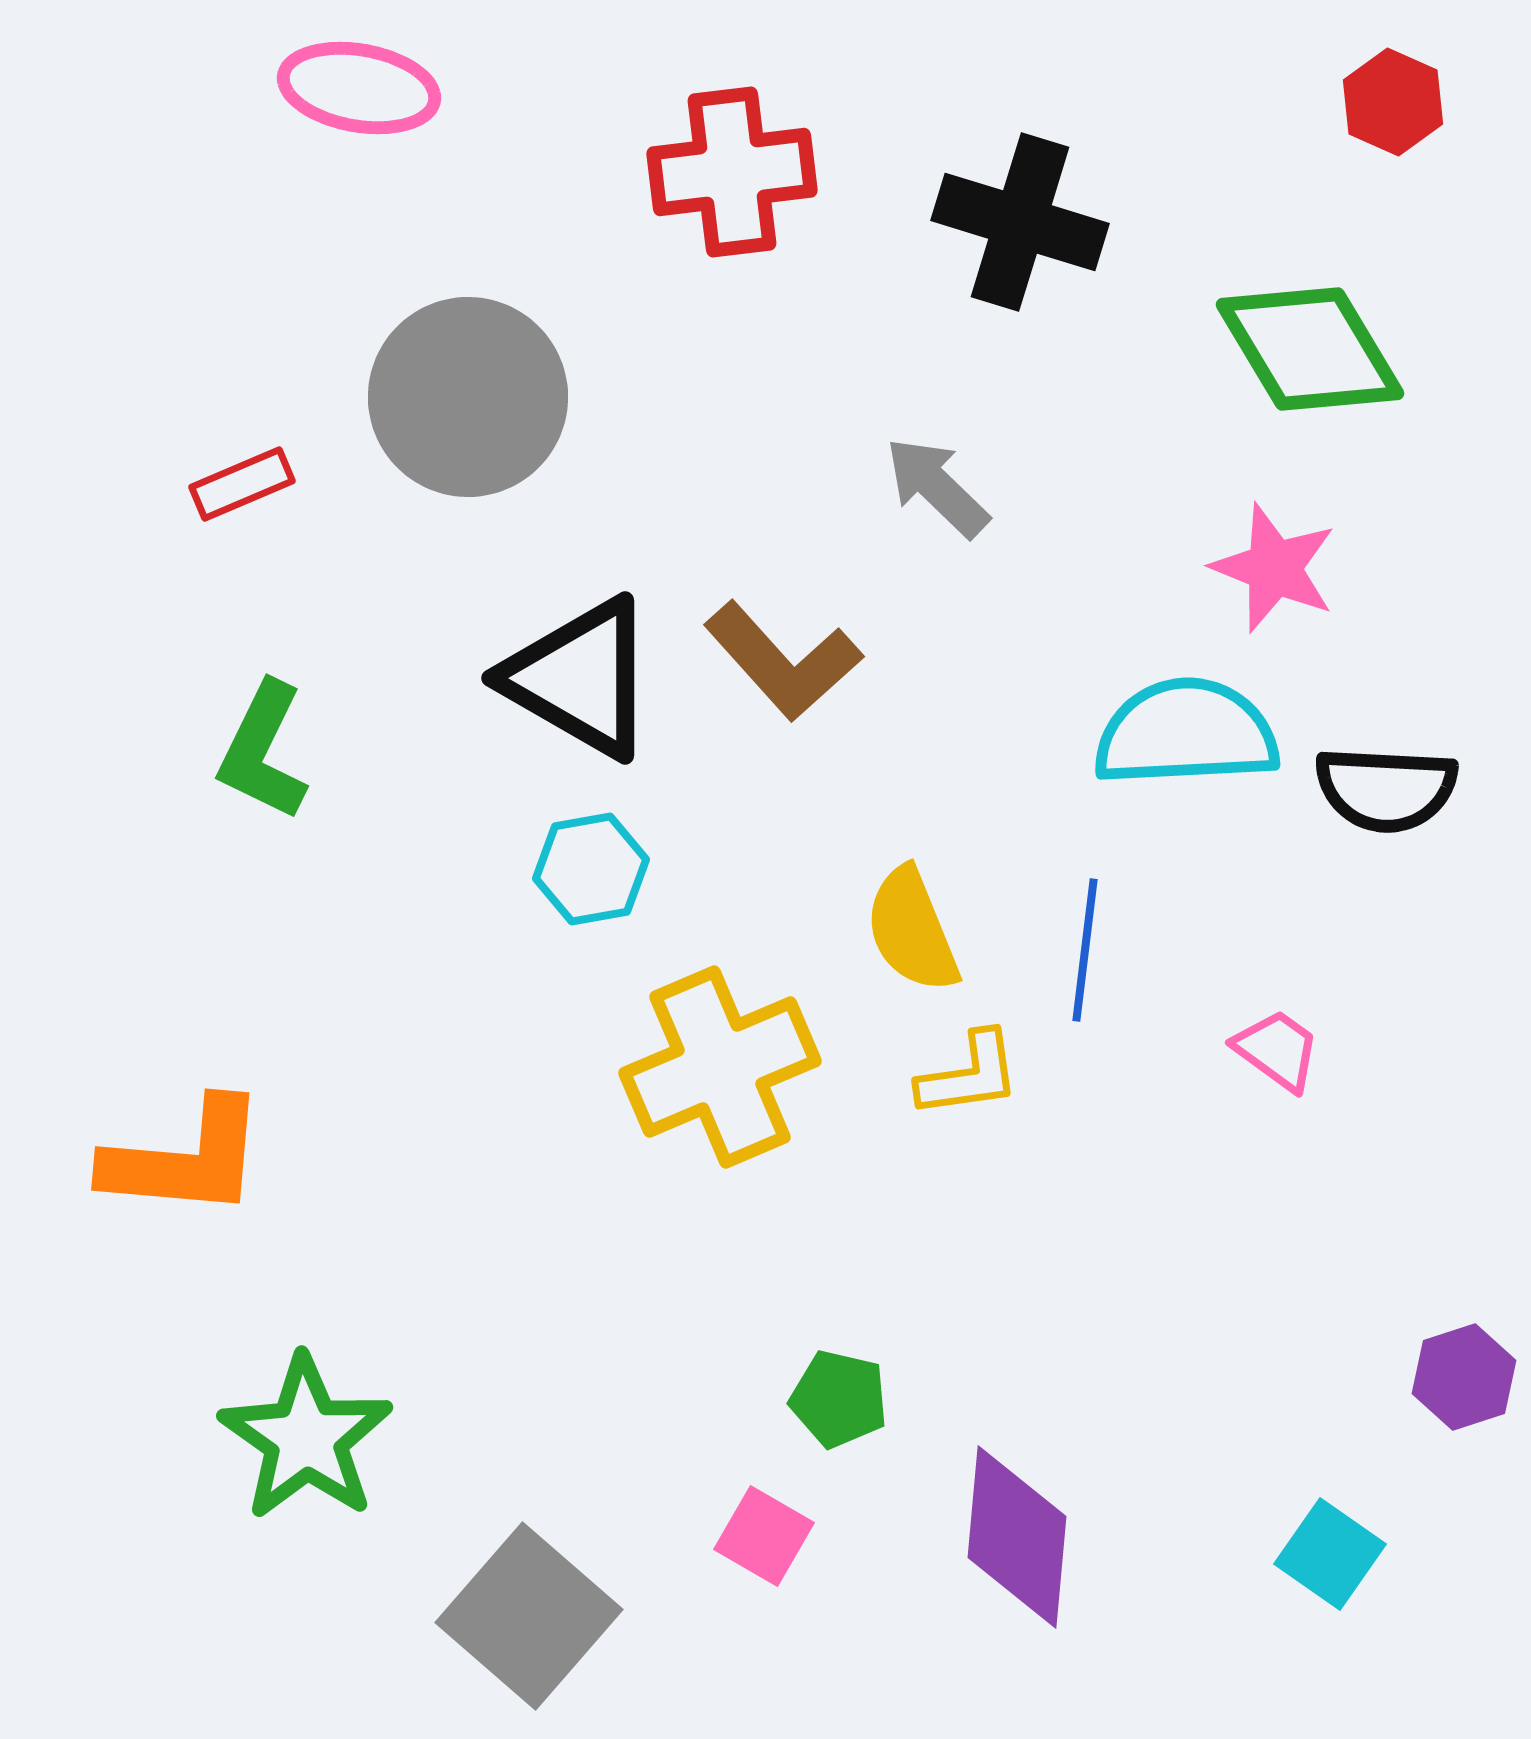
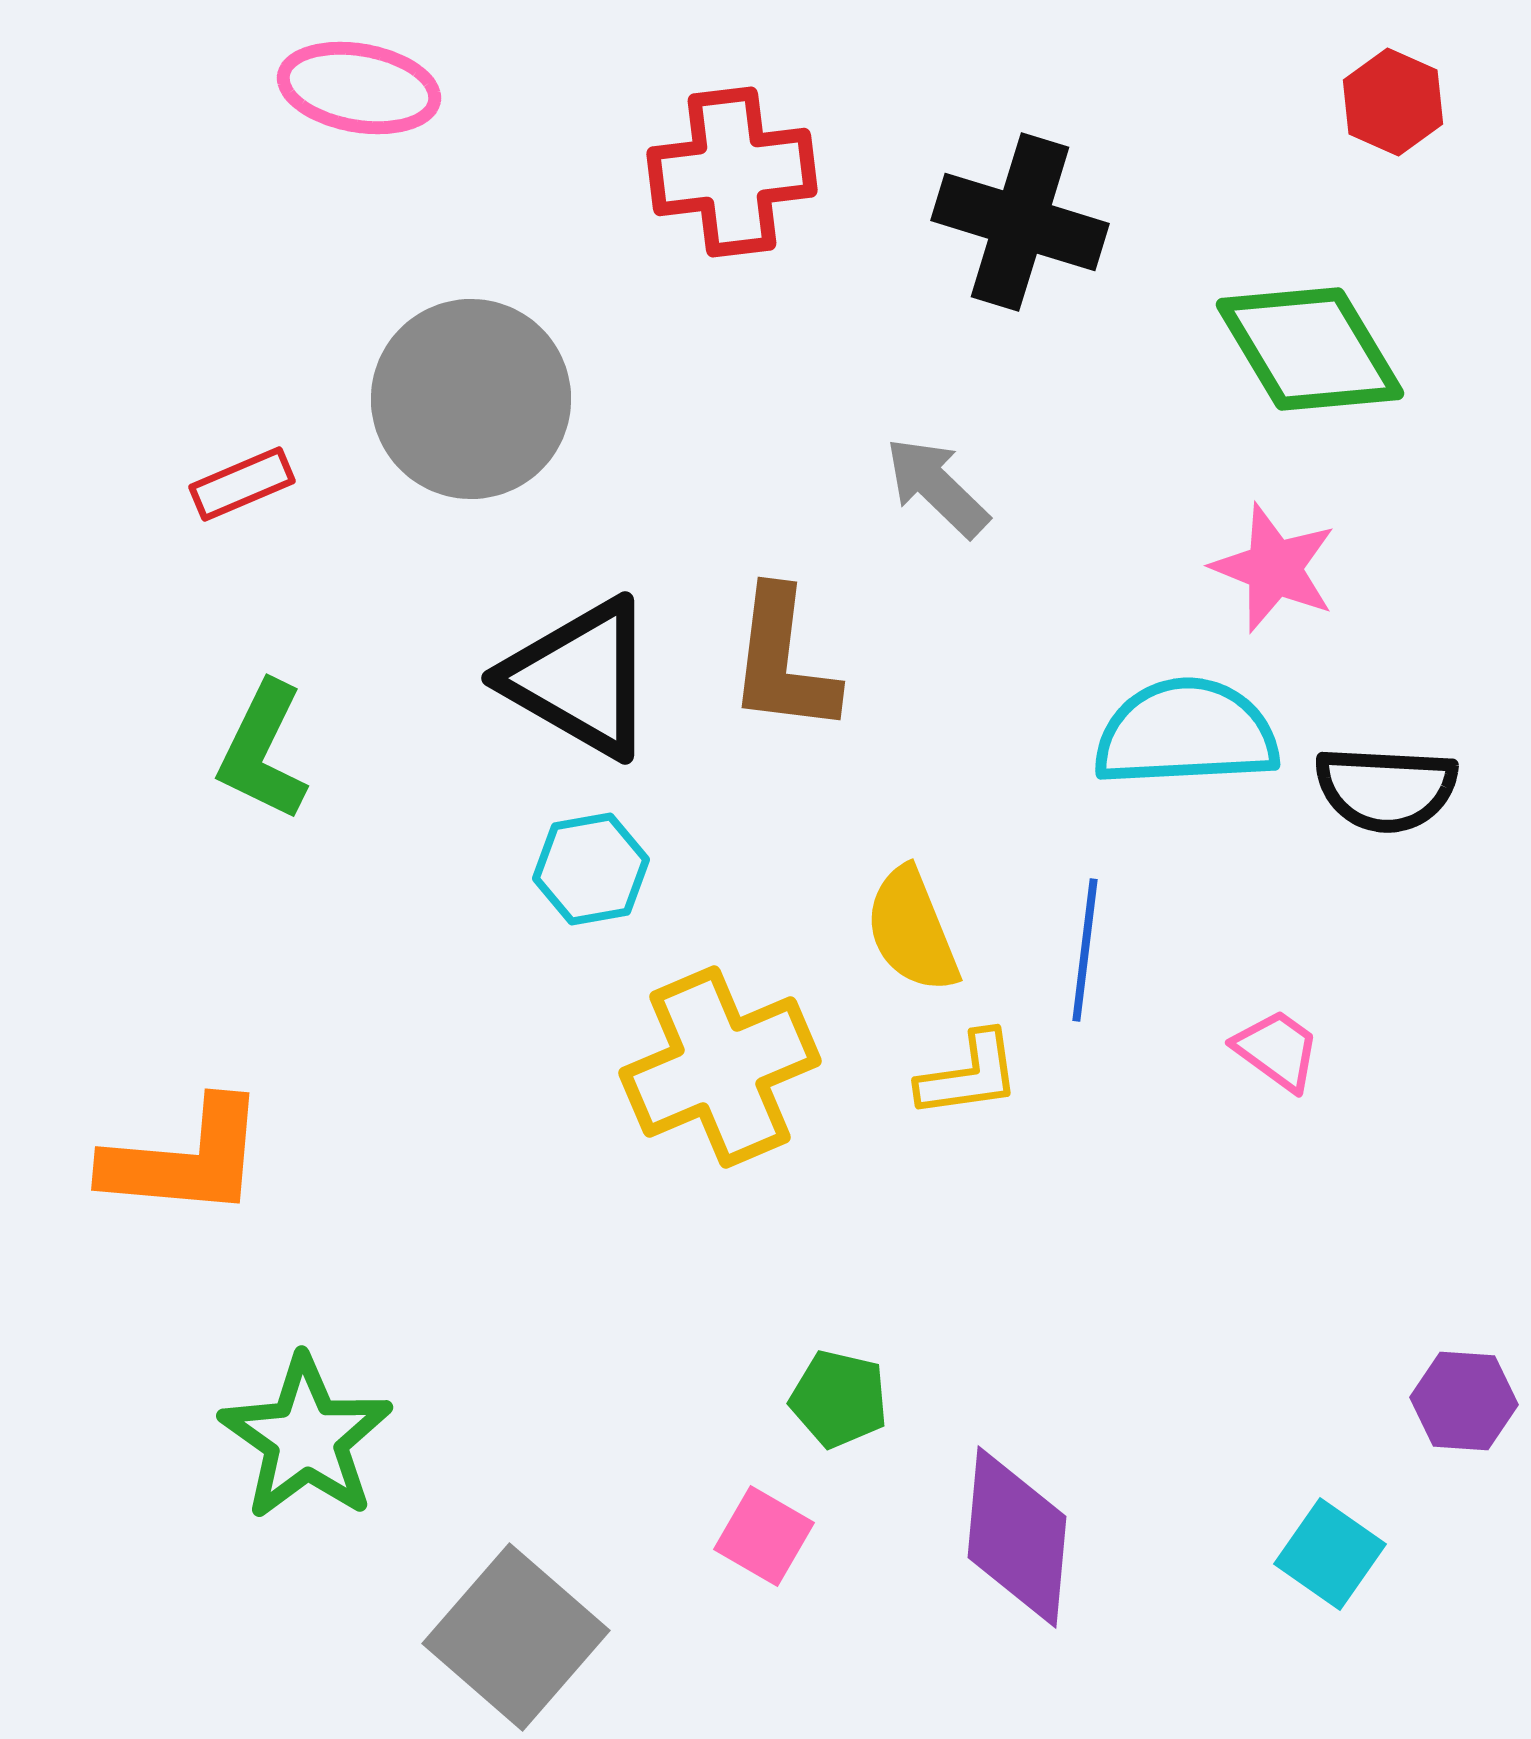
gray circle: moved 3 px right, 2 px down
brown L-shape: rotated 49 degrees clockwise
purple hexagon: moved 24 px down; rotated 22 degrees clockwise
gray square: moved 13 px left, 21 px down
